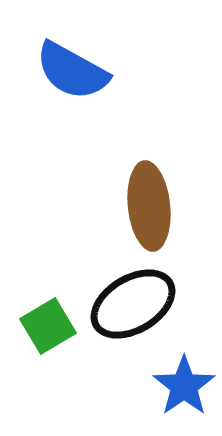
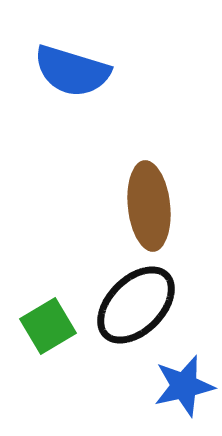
blue semicircle: rotated 12 degrees counterclockwise
black ellipse: moved 3 px right, 1 px down; rotated 14 degrees counterclockwise
blue star: rotated 22 degrees clockwise
